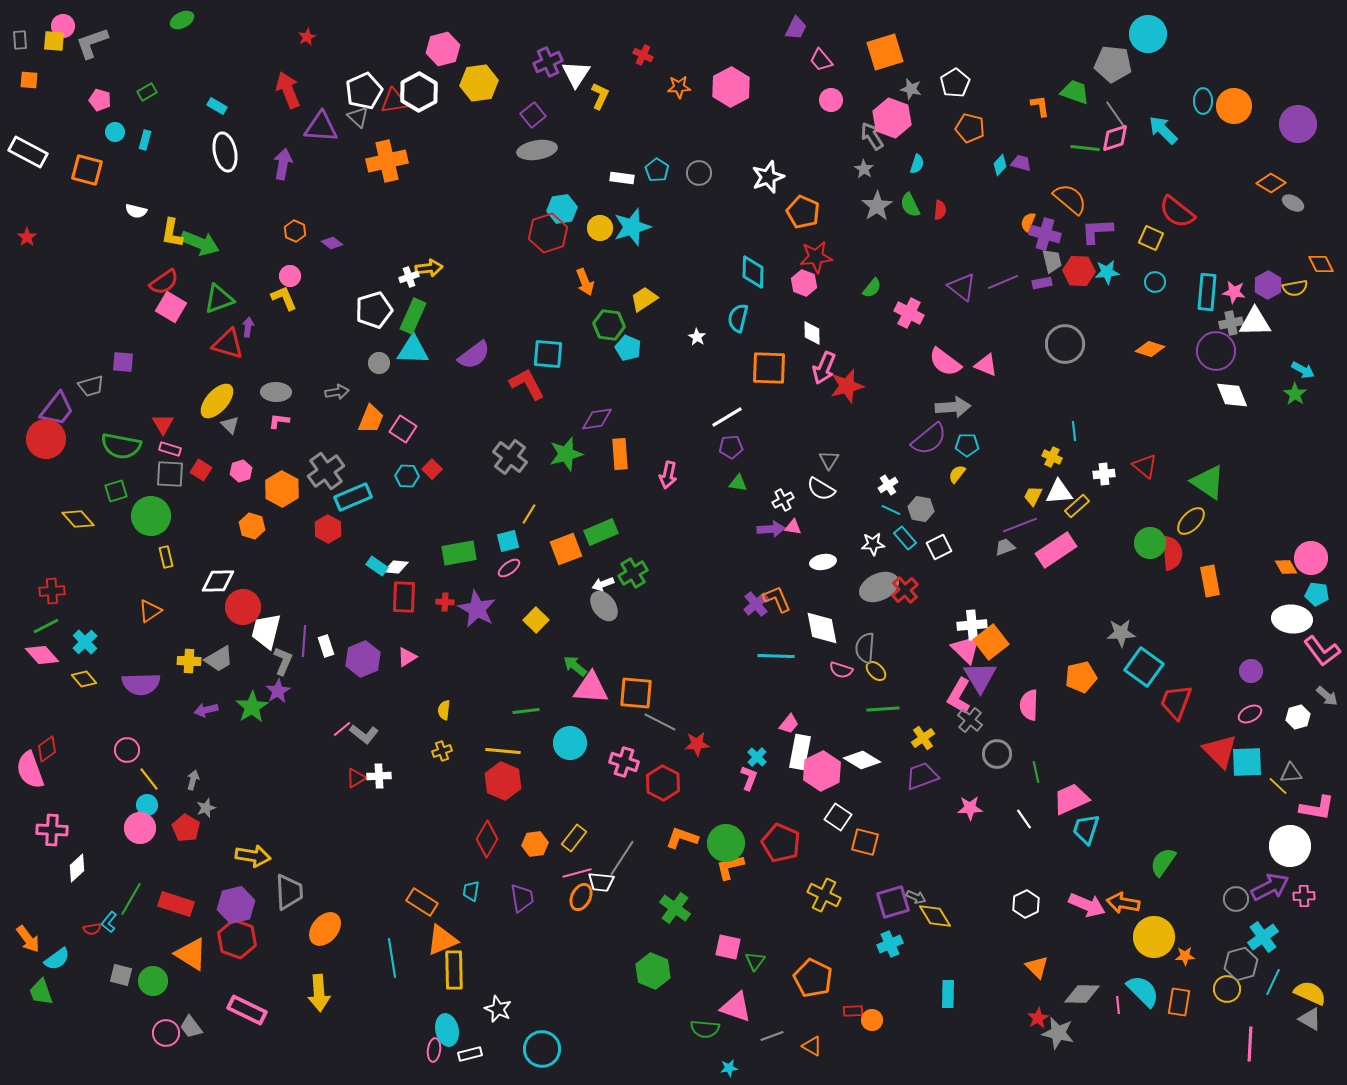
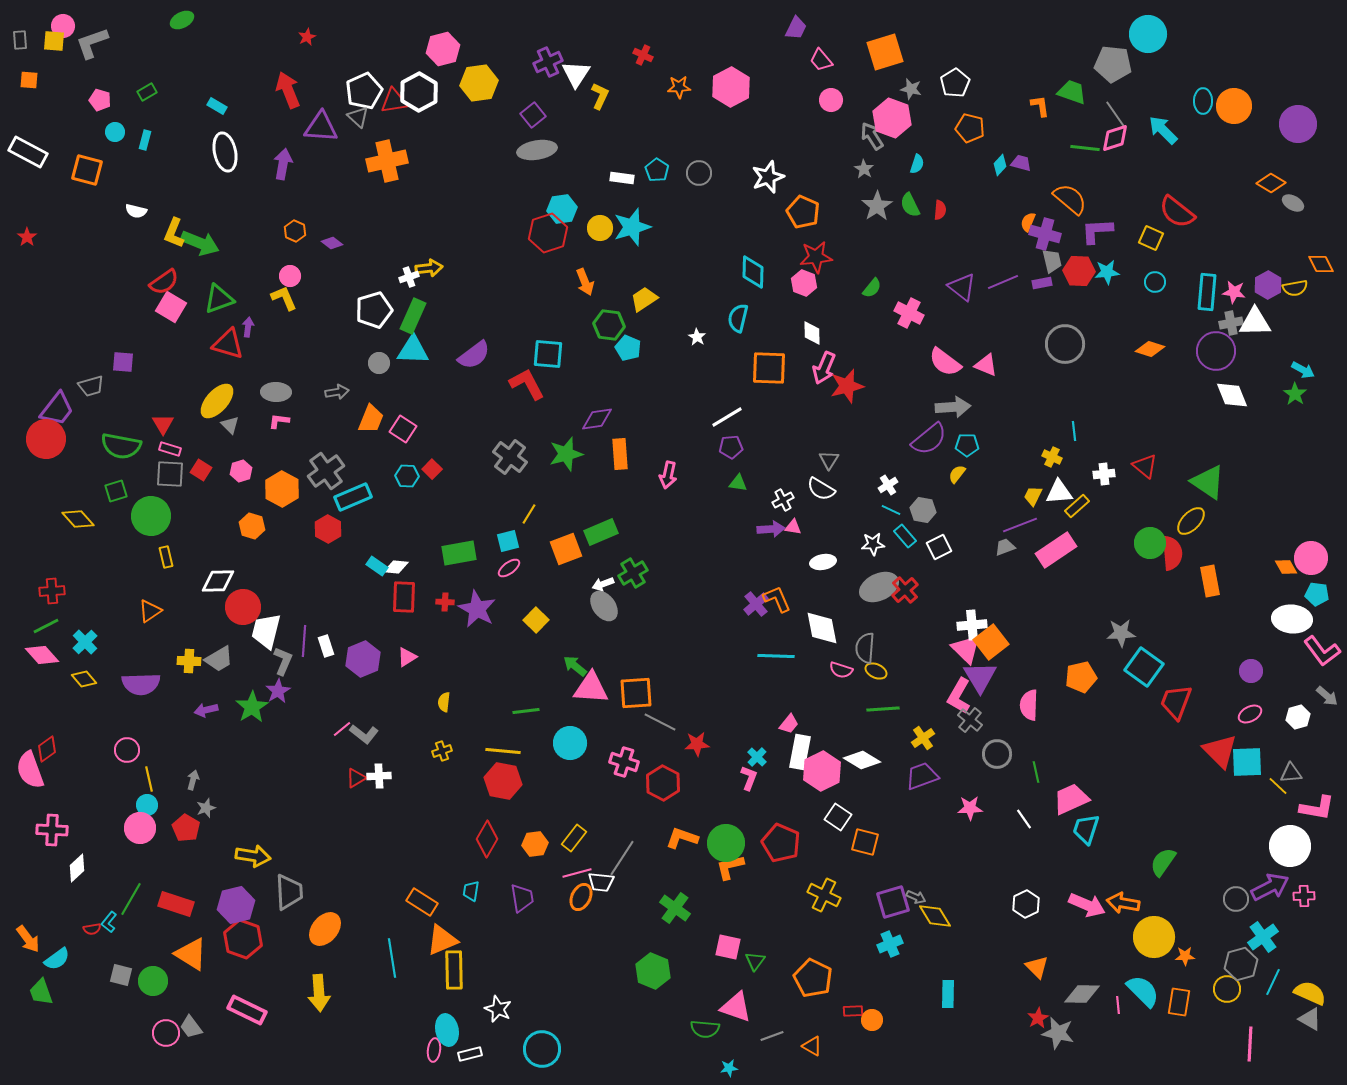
green trapezoid at (1075, 92): moved 3 px left
yellow L-shape at (172, 233): moved 2 px right; rotated 12 degrees clockwise
gray hexagon at (921, 509): moved 2 px right, 1 px down
cyan rectangle at (905, 538): moved 2 px up
yellow ellipse at (876, 671): rotated 20 degrees counterclockwise
orange square at (636, 693): rotated 9 degrees counterclockwise
yellow semicircle at (444, 710): moved 8 px up
yellow line at (149, 779): rotated 25 degrees clockwise
red hexagon at (503, 781): rotated 12 degrees counterclockwise
red hexagon at (237, 939): moved 6 px right
